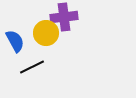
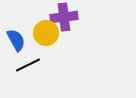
blue semicircle: moved 1 px right, 1 px up
black line: moved 4 px left, 2 px up
